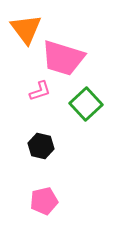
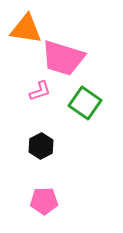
orange triangle: rotated 44 degrees counterclockwise
green square: moved 1 px left, 1 px up; rotated 12 degrees counterclockwise
black hexagon: rotated 20 degrees clockwise
pink pentagon: rotated 12 degrees clockwise
